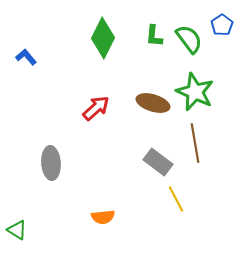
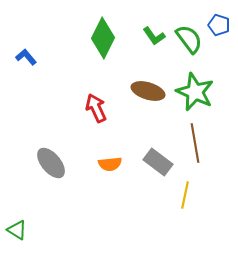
blue pentagon: moved 3 px left; rotated 20 degrees counterclockwise
green L-shape: rotated 40 degrees counterclockwise
brown ellipse: moved 5 px left, 12 px up
red arrow: rotated 72 degrees counterclockwise
gray ellipse: rotated 36 degrees counterclockwise
yellow line: moved 9 px right, 4 px up; rotated 40 degrees clockwise
orange semicircle: moved 7 px right, 53 px up
